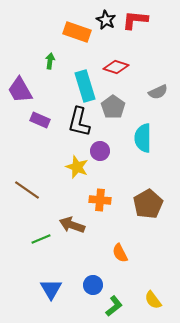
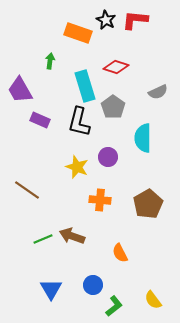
orange rectangle: moved 1 px right, 1 px down
purple circle: moved 8 px right, 6 px down
brown arrow: moved 11 px down
green line: moved 2 px right
